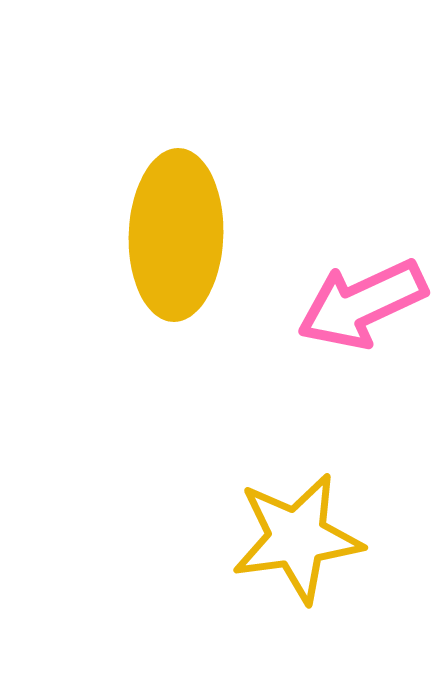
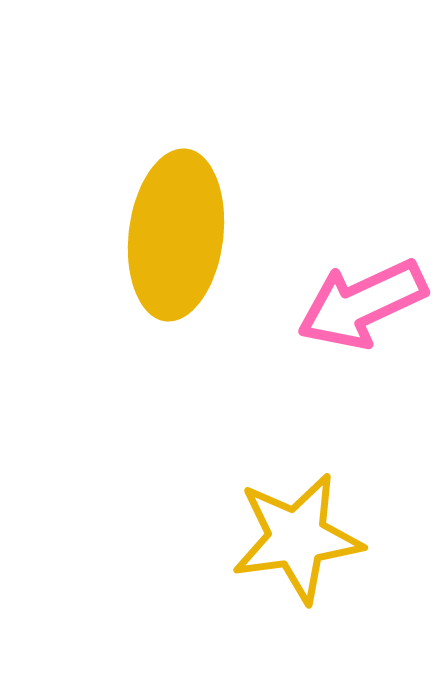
yellow ellipse: rotated 5 degrees clockwise
